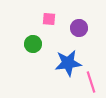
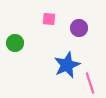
green circle: moved 18 px left, 1 px up
blue star: moved 1 px left, 2 px down; rotated 16 degrees counterclockwise
pink line: moved 1 px left, 1 px down
